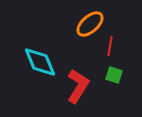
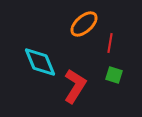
orange ellipse: moved 6 px left
red line: moved 3 px up
red L-shape: moved 3 px left
